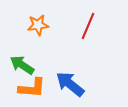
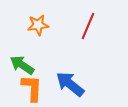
orange L-shape: rotated 92 degrees counterclockwise
